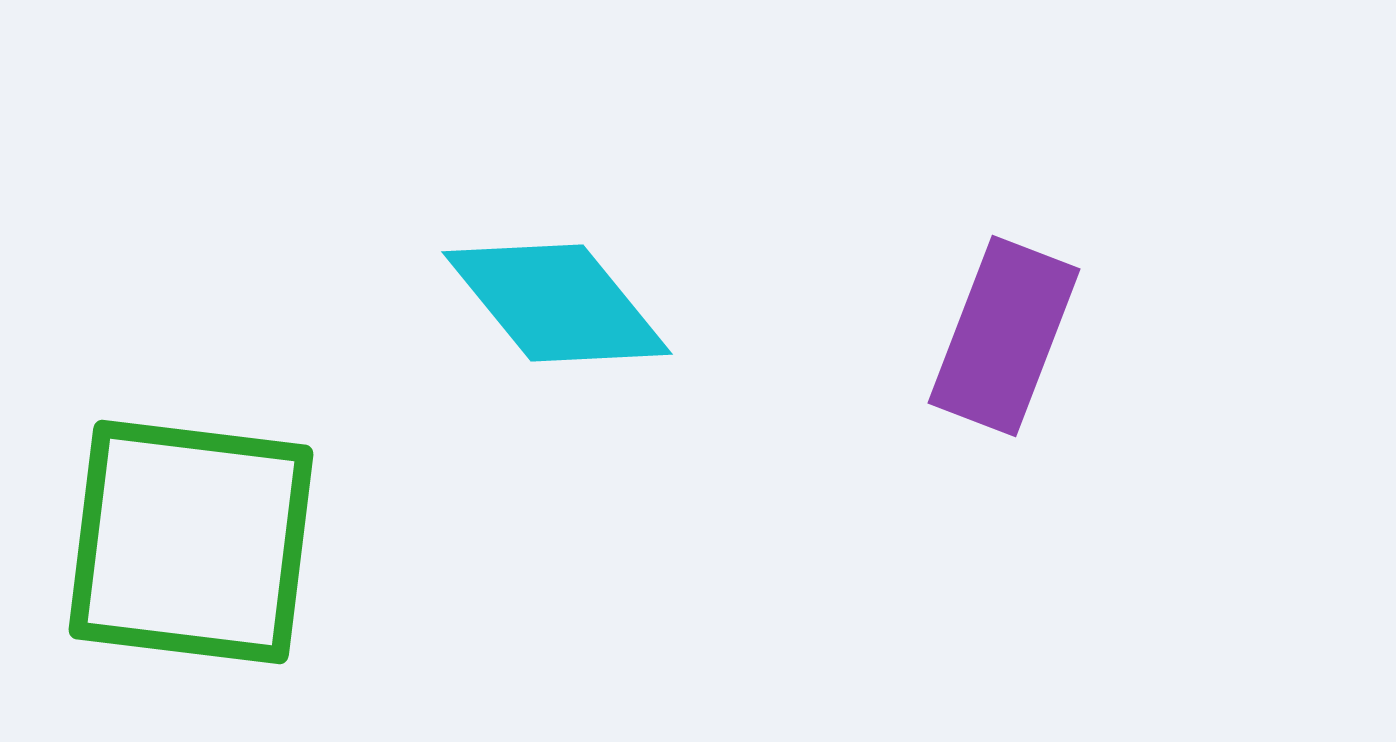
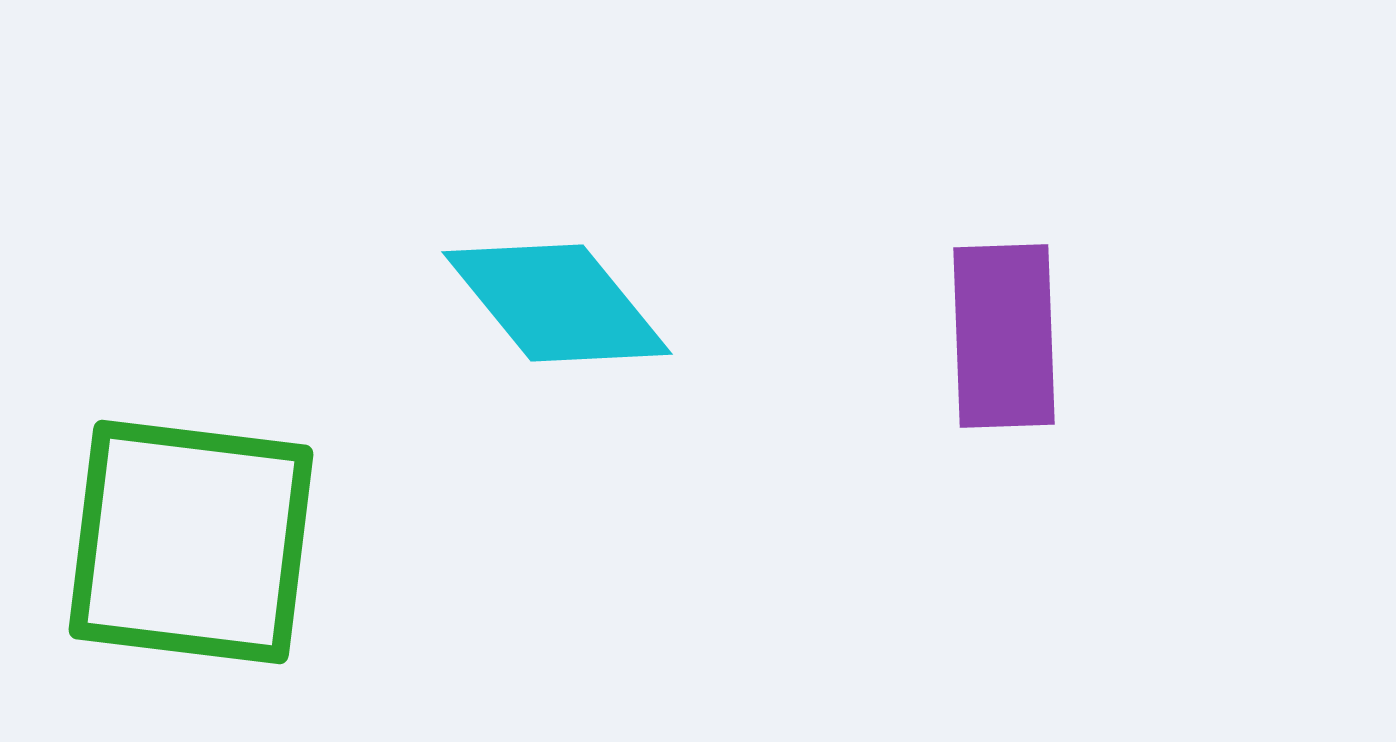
purple rectangle: rotated 23 degrees counterclockwise
